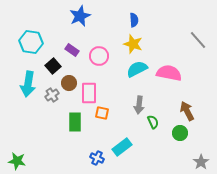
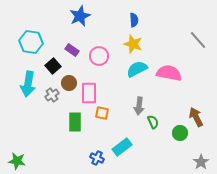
gray arrow: moved 1 px down
brown arrow: moved 9 px right, 6 px down
